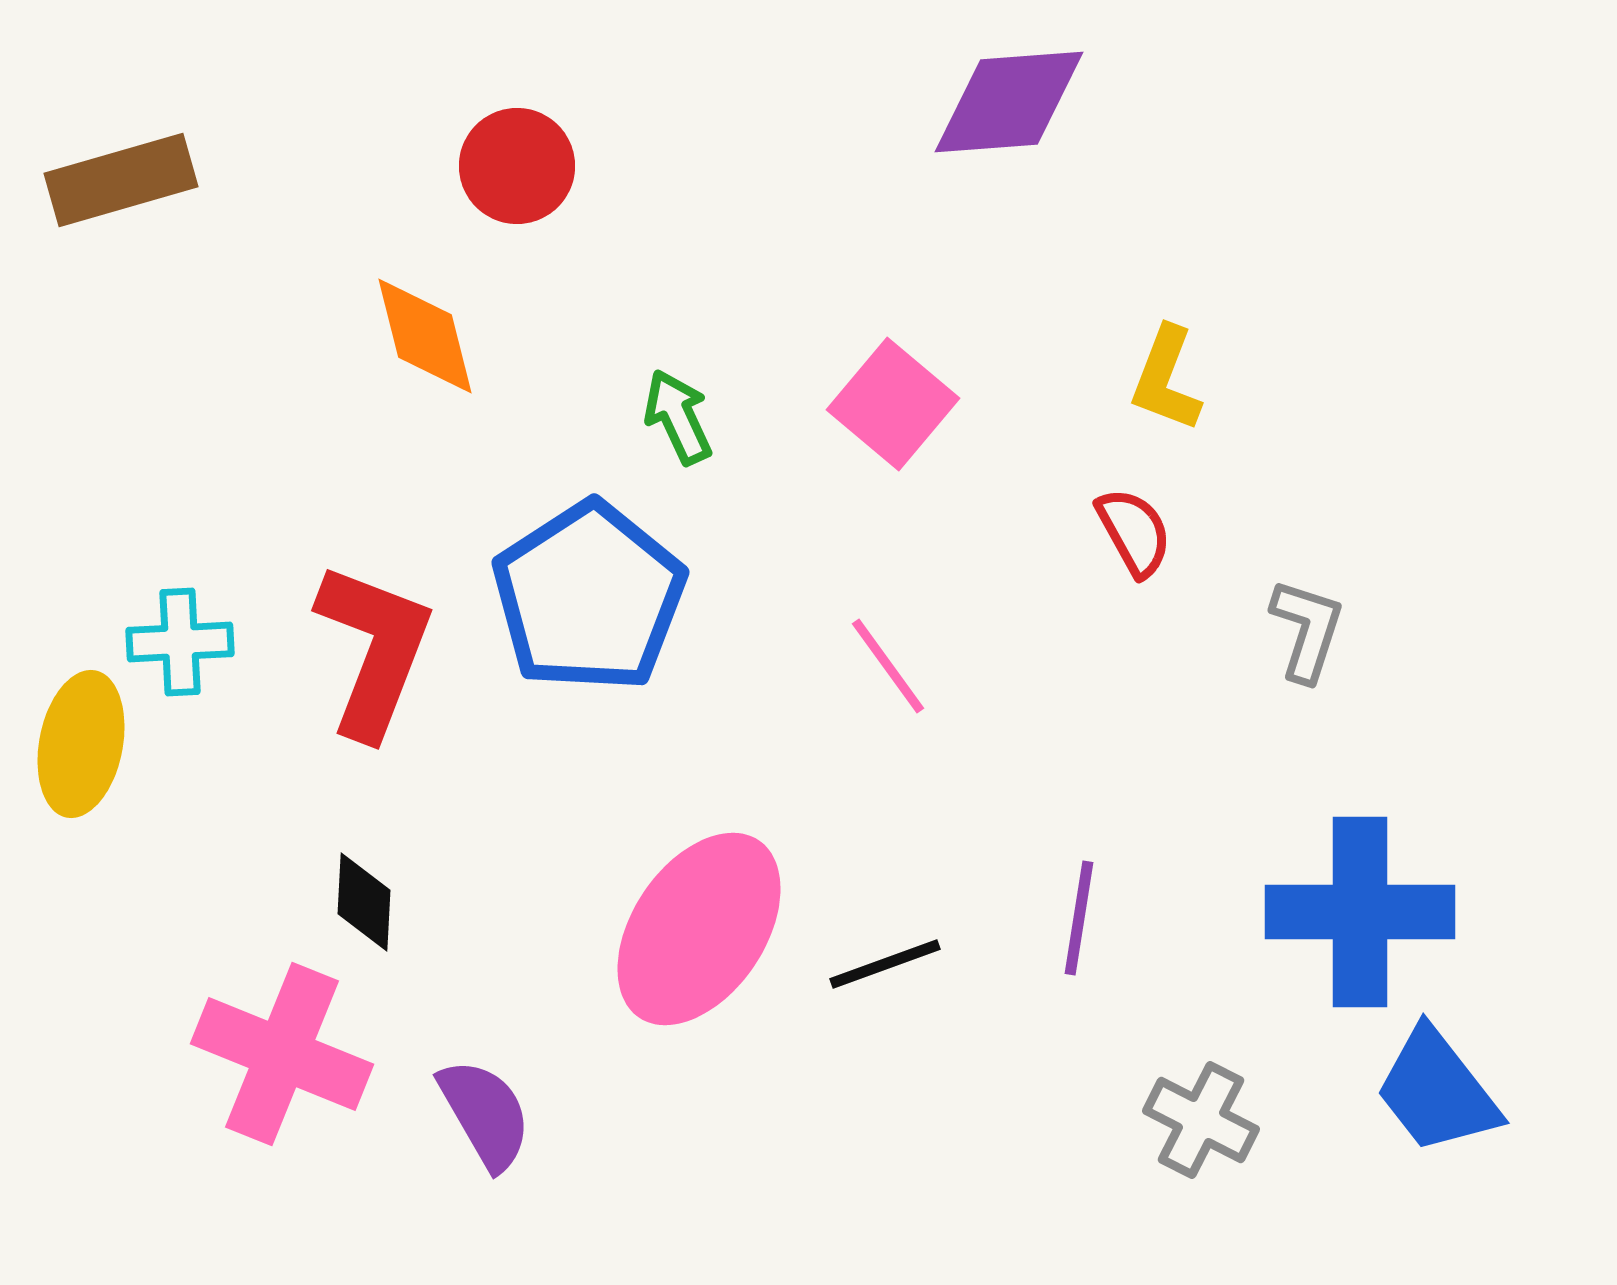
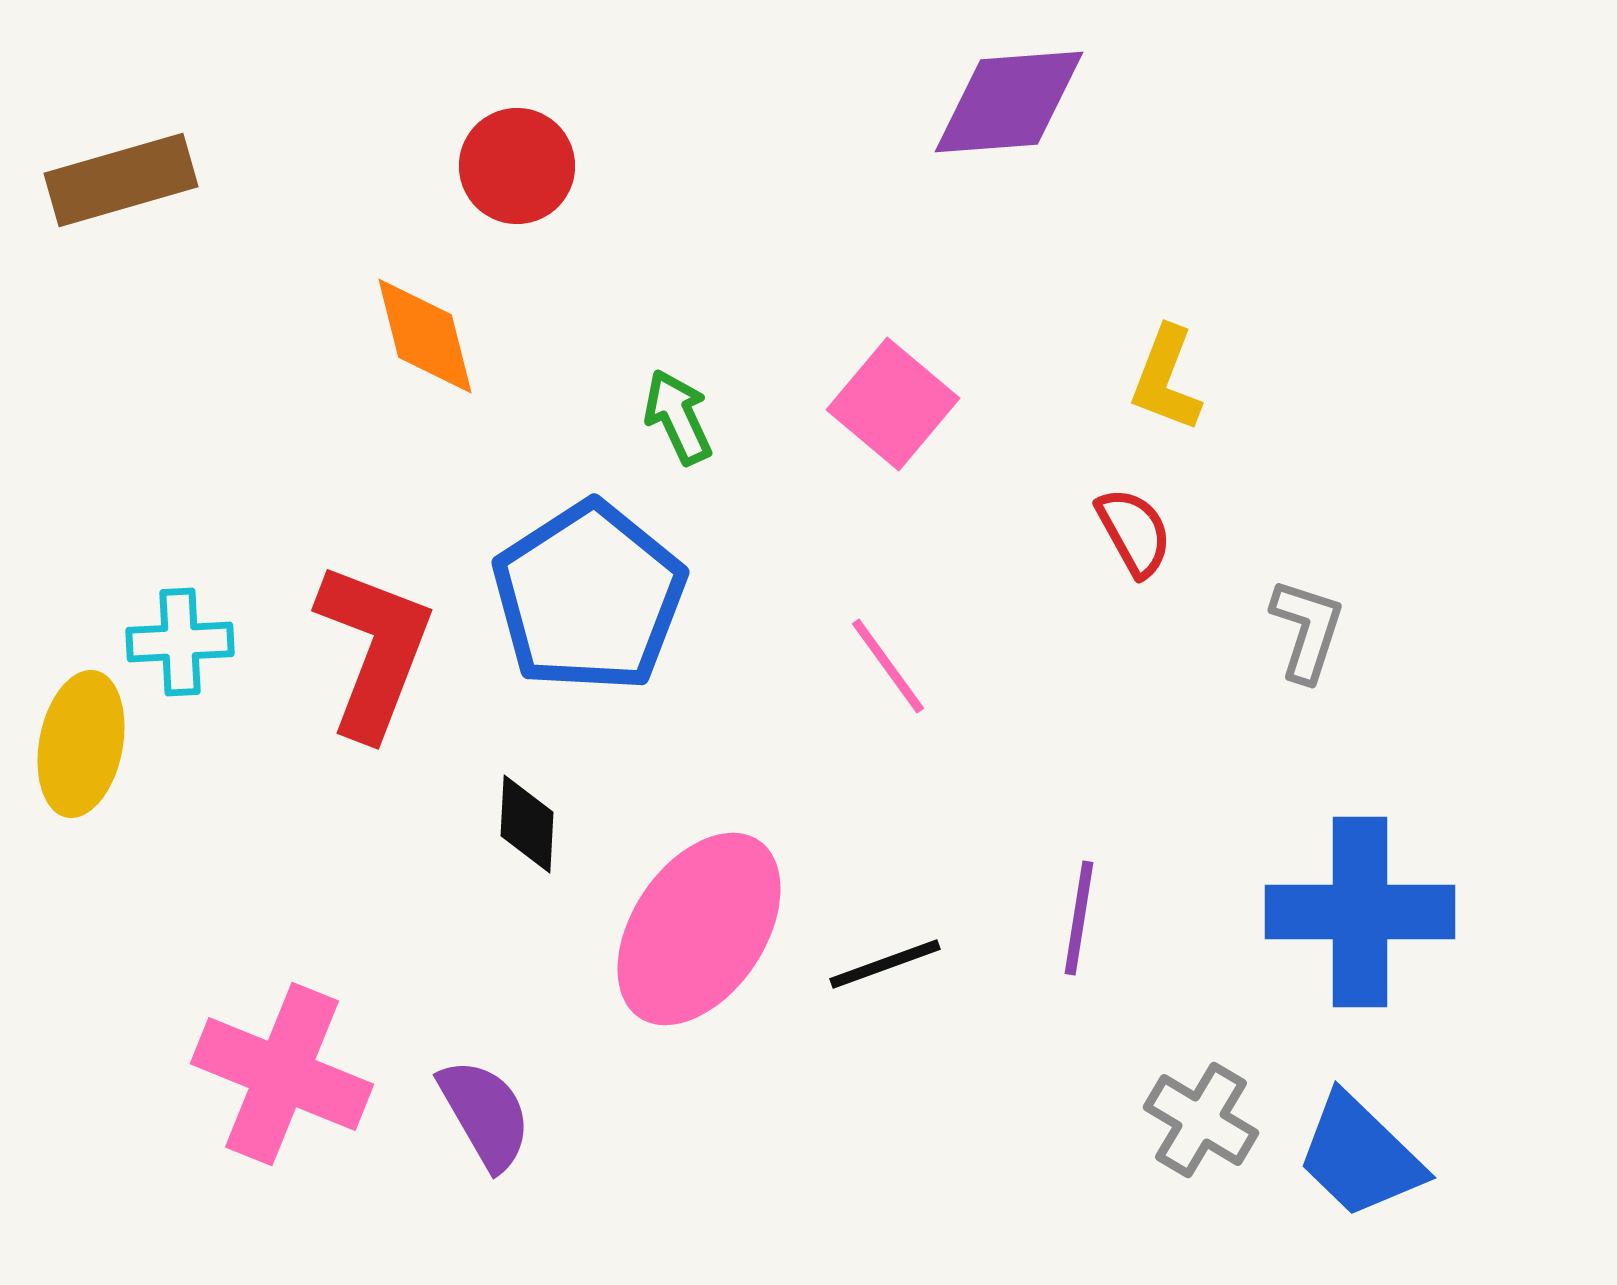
black diamond: moved 163 px right, 78 px up
pink cross: moved 20 px down
blue trapezoid: moved 77 px left, 65 px down; rotated 8 degrees counterclockwise
gray cross: rotated 4 degrees clockwise
